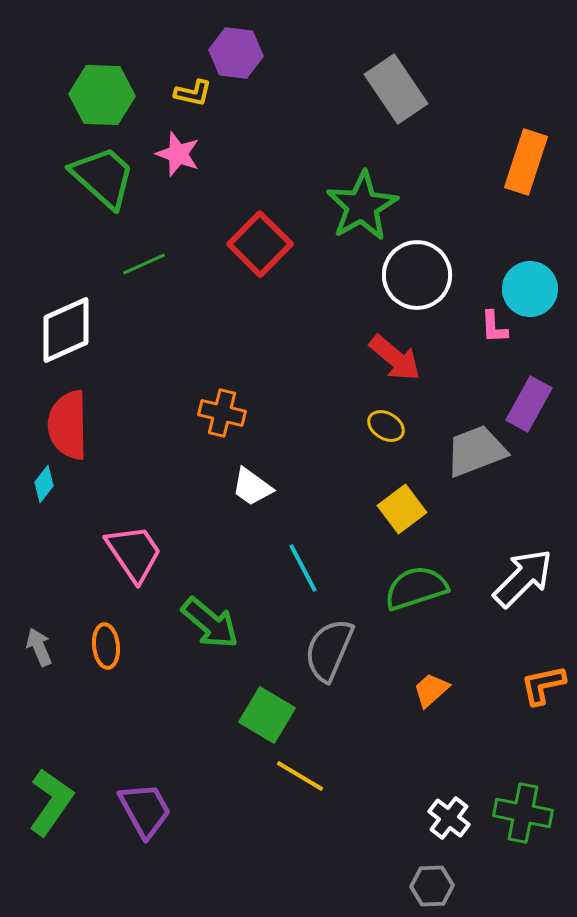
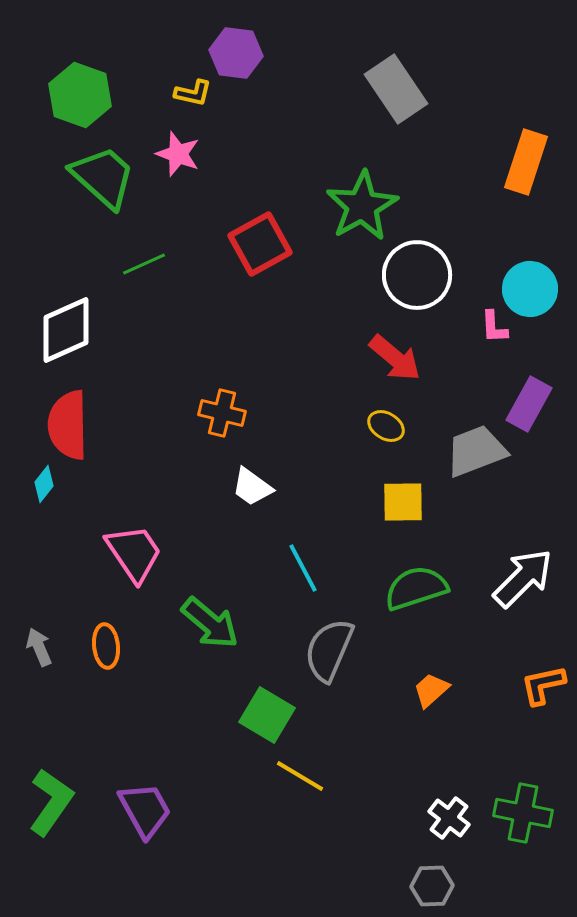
green hexagon: moved 22 px left; rotated 18 degrees clockwise
red square: rotated 16 degrees clockwise
yellow square: moved 1 px right, 7 px up; rotated 36 degrees clockwise
